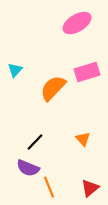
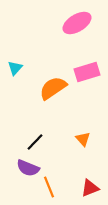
cyan triangle: moved 2 px up
orange semicircle: rotated 12 degrees clockwise
red triangle: rotated 18 degrees clockwise
